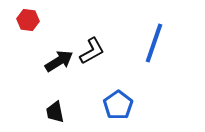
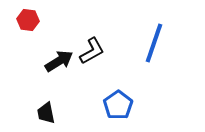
black trapezoid: moved 9 px left, 1 px down
